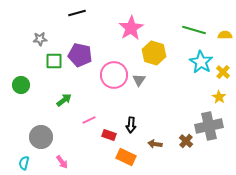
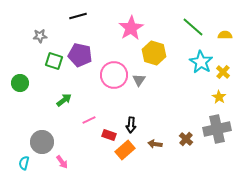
black line: moved 1 px right, 3 px down
green line: moved 1 px left, 3 px up; rotated 25 degrees clockwise
gray star: moved 3 px up
green square: rotated 18 degrees clockwise
green circle: moved 1 px left, 2 px up
gray cross: moved 8 px right, 3 px down
gray circle: moved 1 px right, 5 px down
brown cross: moved 2 px up
orange rectangle: moved 1 px left, 7 px up; rotated 66 degrees counterclockwise
